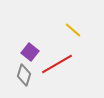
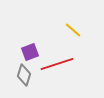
purple square: rotated 30 degrees clockwise
red line: rotated 12 degrees clockwise
